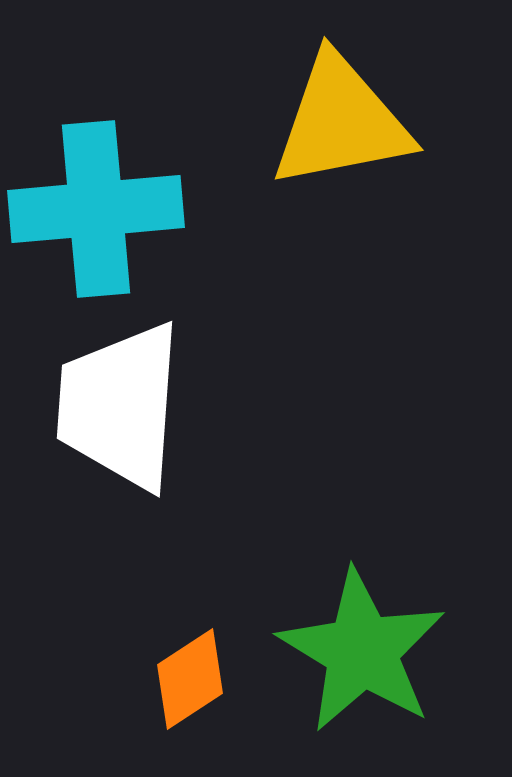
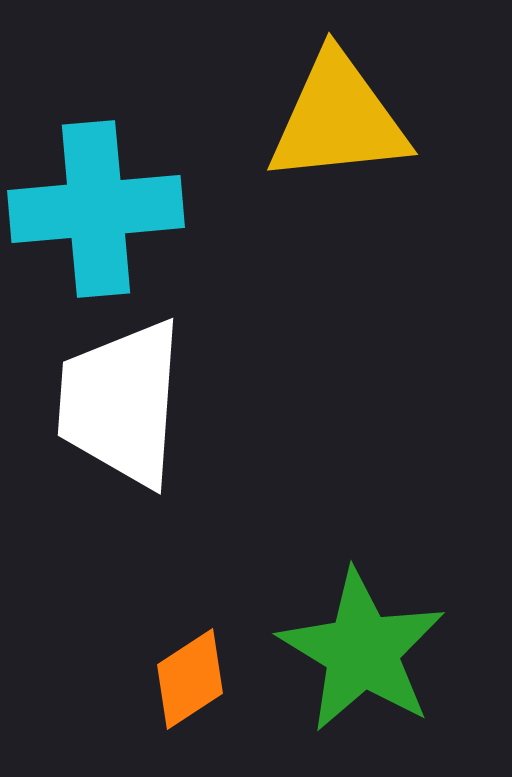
yellow triangle: moved 3 px left, 3 px up; rotated 5 degrees clockwise
white trapezoid: moved 1 px right, 3 px up
